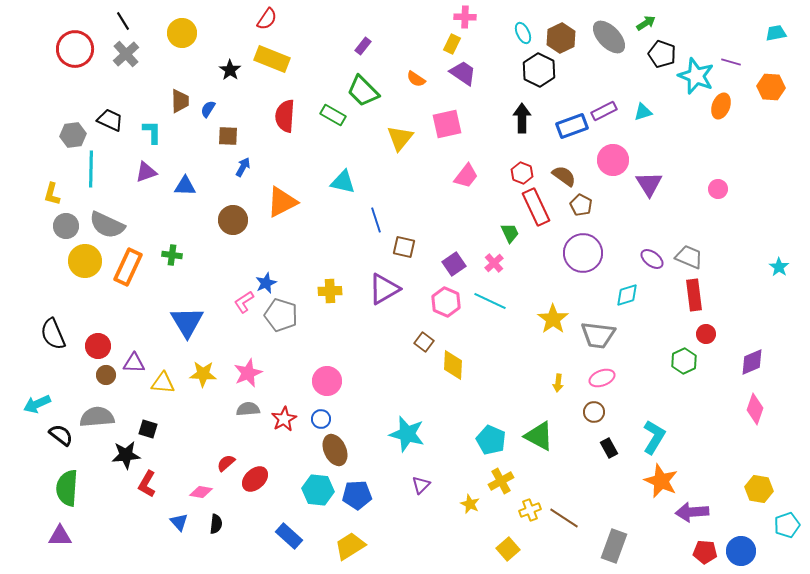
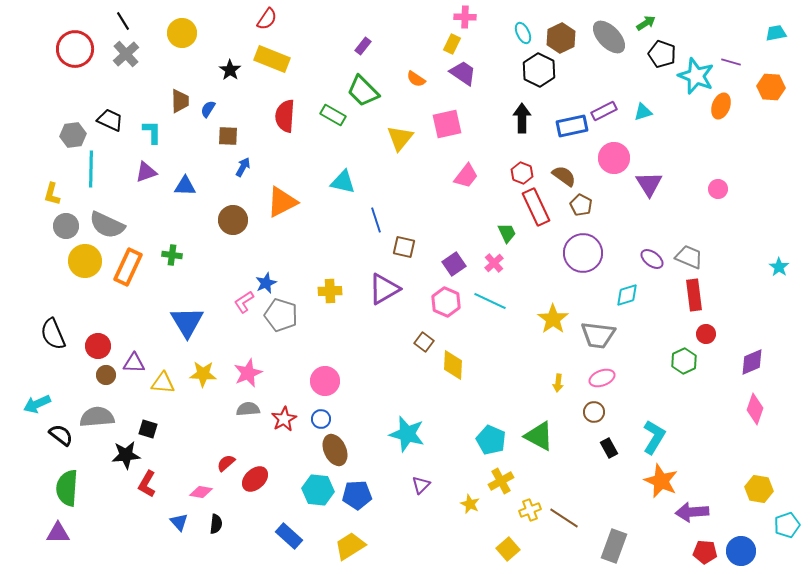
blue rectangle at (572, 126): rotated 8 degrees clockwise
pink circle at (613, 160): moved 1 px right, 2 px up
green trapezoid at (510, 233): moved 3 px left
pink circle at (327, 381): moved 2 px left
purple triangle at (60, 536): moved 2 px left, 3 px up
